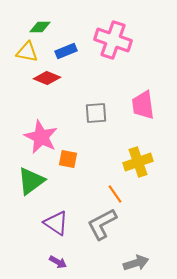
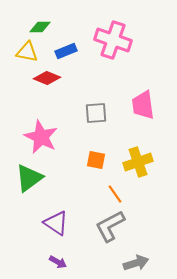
orange square: moved 28 px right, 1 px down
green triangle: moved 2 px left, 3 px up
gray L-shape: moved 8 px right, 2 px down
